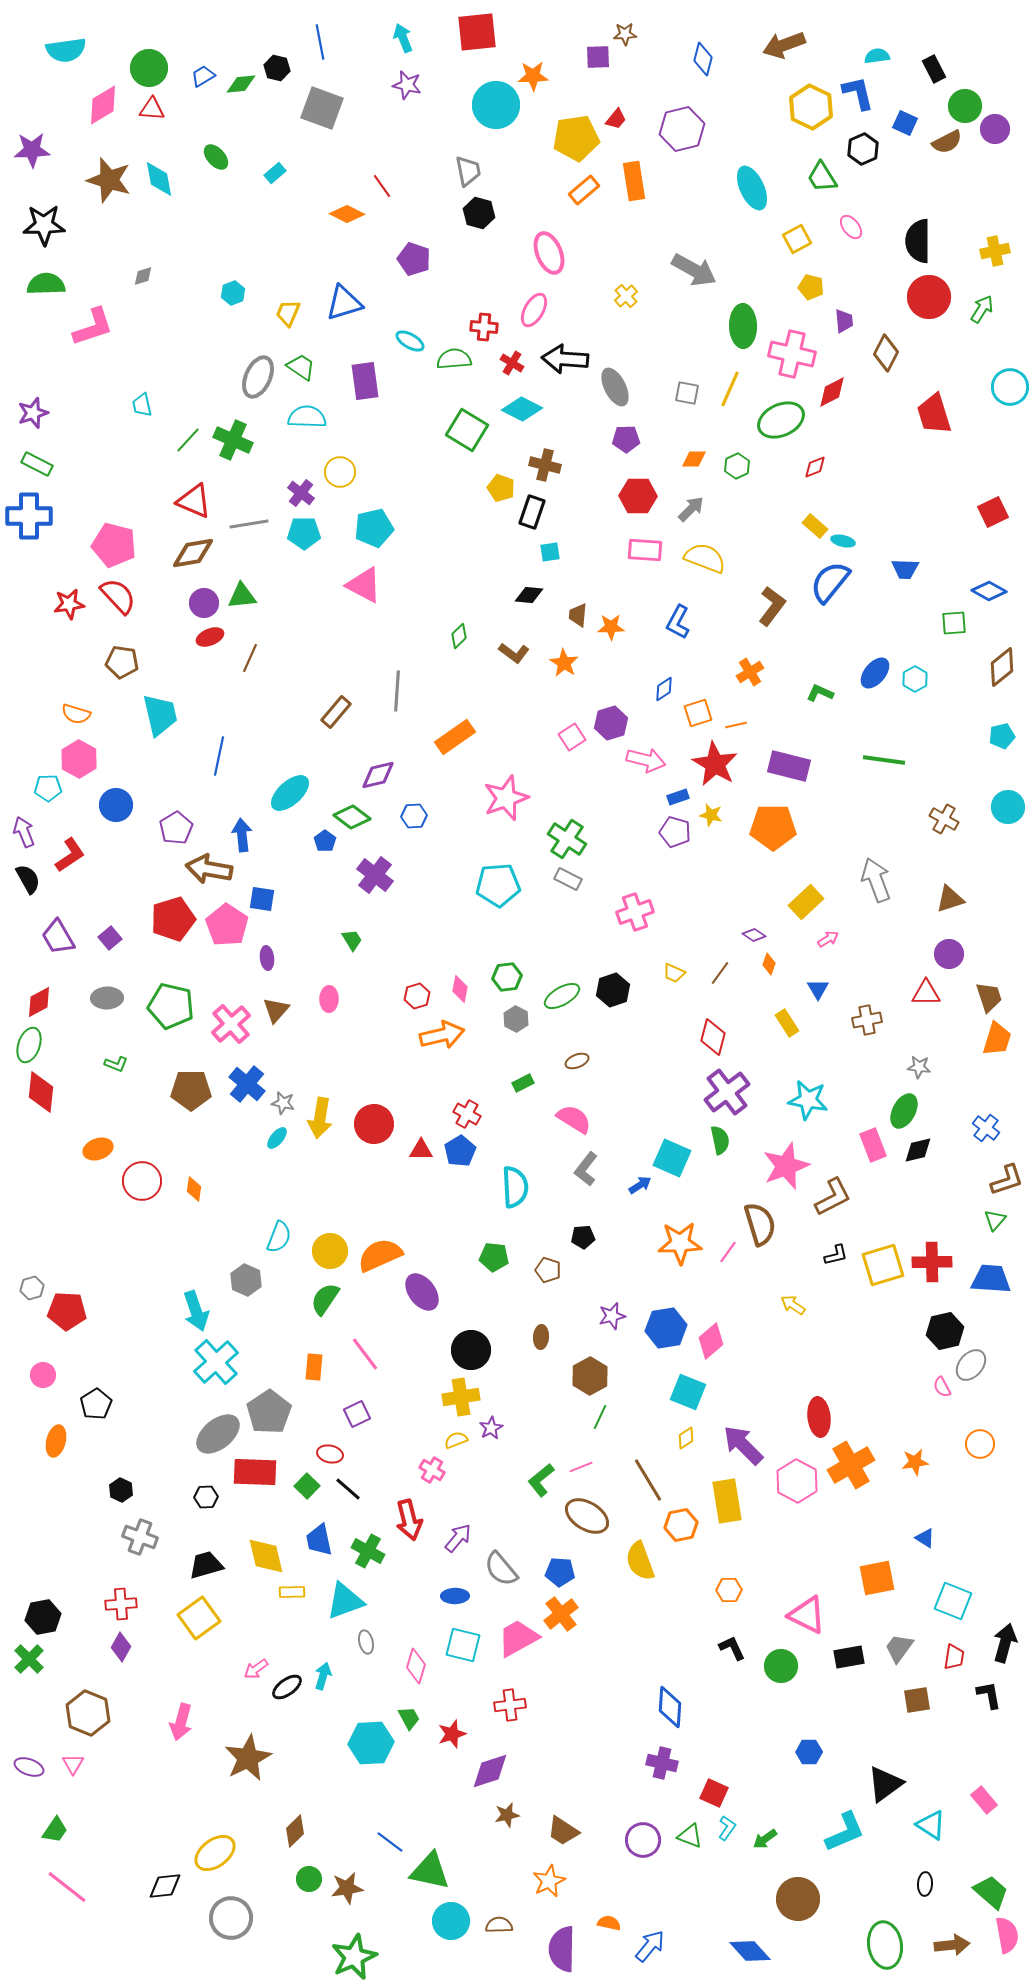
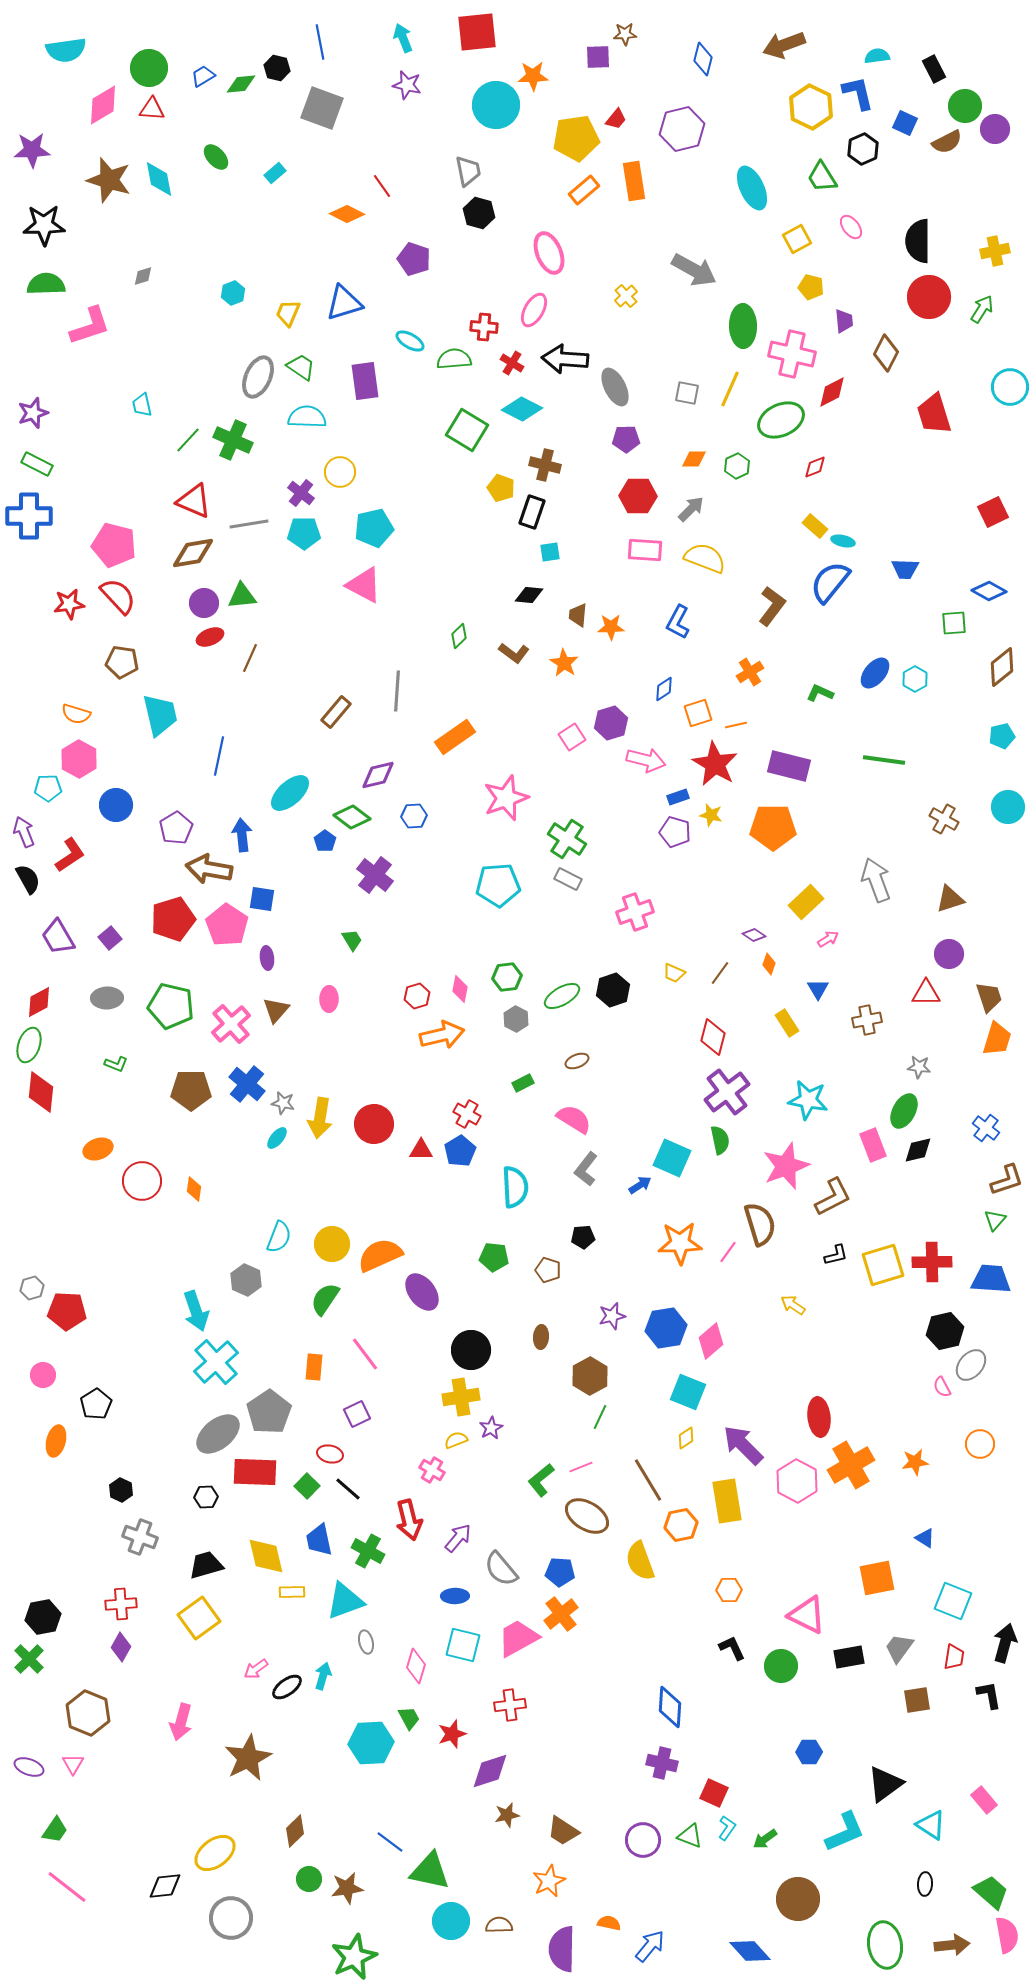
pink L-shape at (93, 327): moved 3 px left, 1 px up
yellow circle at (330, 1251): moved 2 px right, 7 px up
